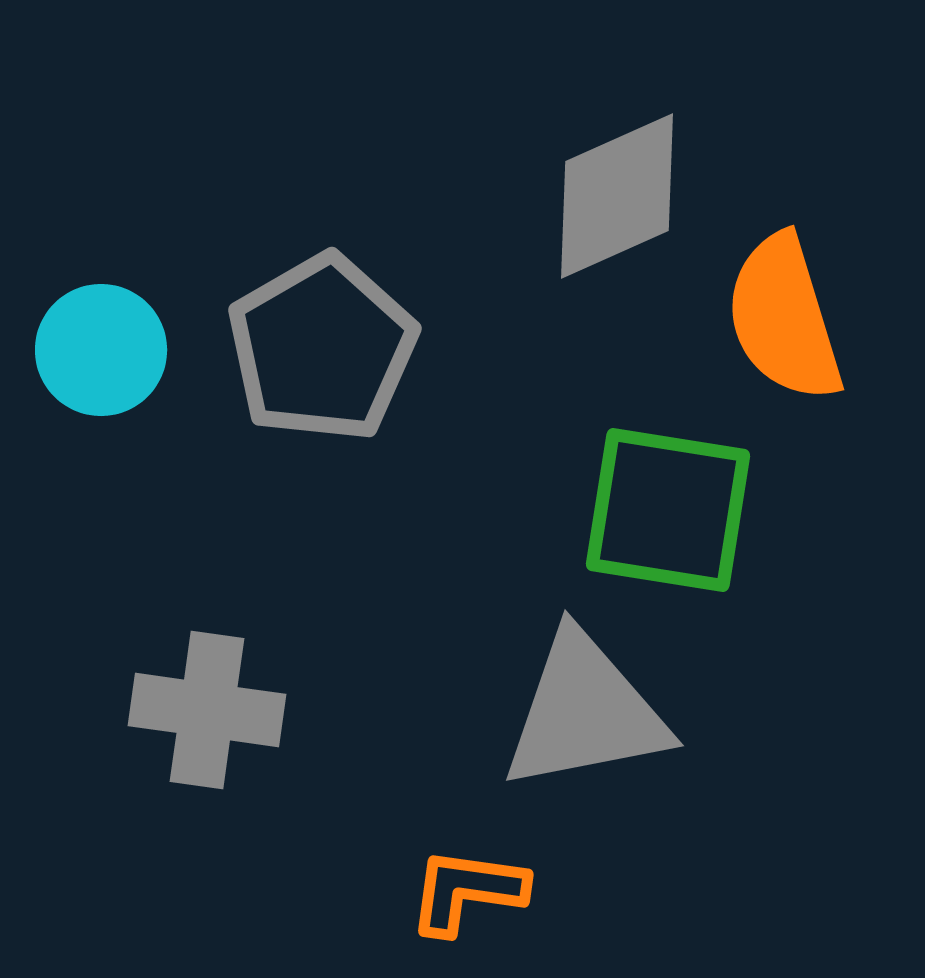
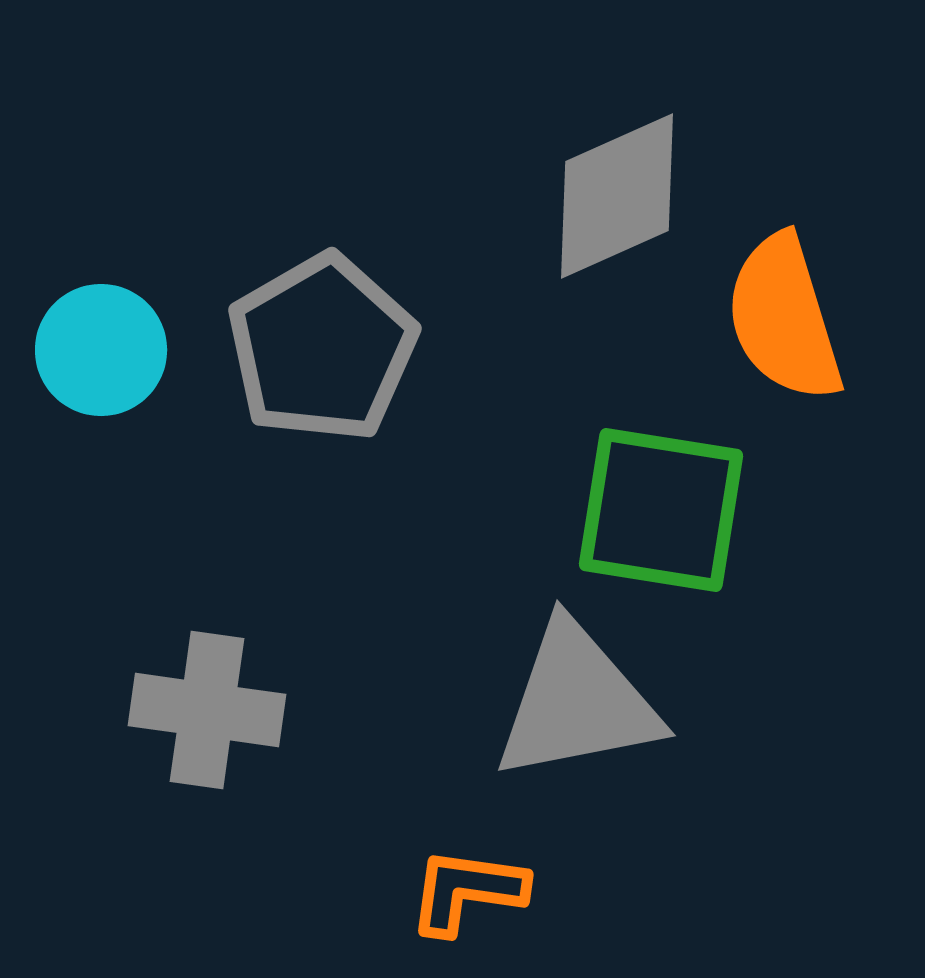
green square: moved 7 px left
gray triangle: moved 8 px left, 10 px up
